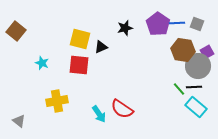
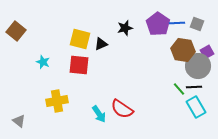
black triangle: moved 3 px up
cyan star: moved 1 px right, 1 px up
cyan rectangle: rotated 20 degrees clockwise
